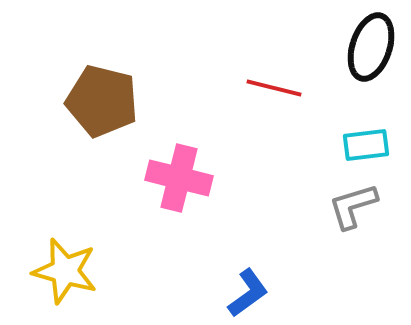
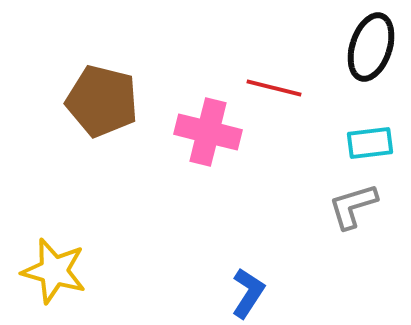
cyan rectangle: moved 4 px right, 2 px up
pink cross: moved 29 px right, 46 px up
yellow star: moved 11 px left
blue L-shape: rotated 21 degrees counterclockwise
